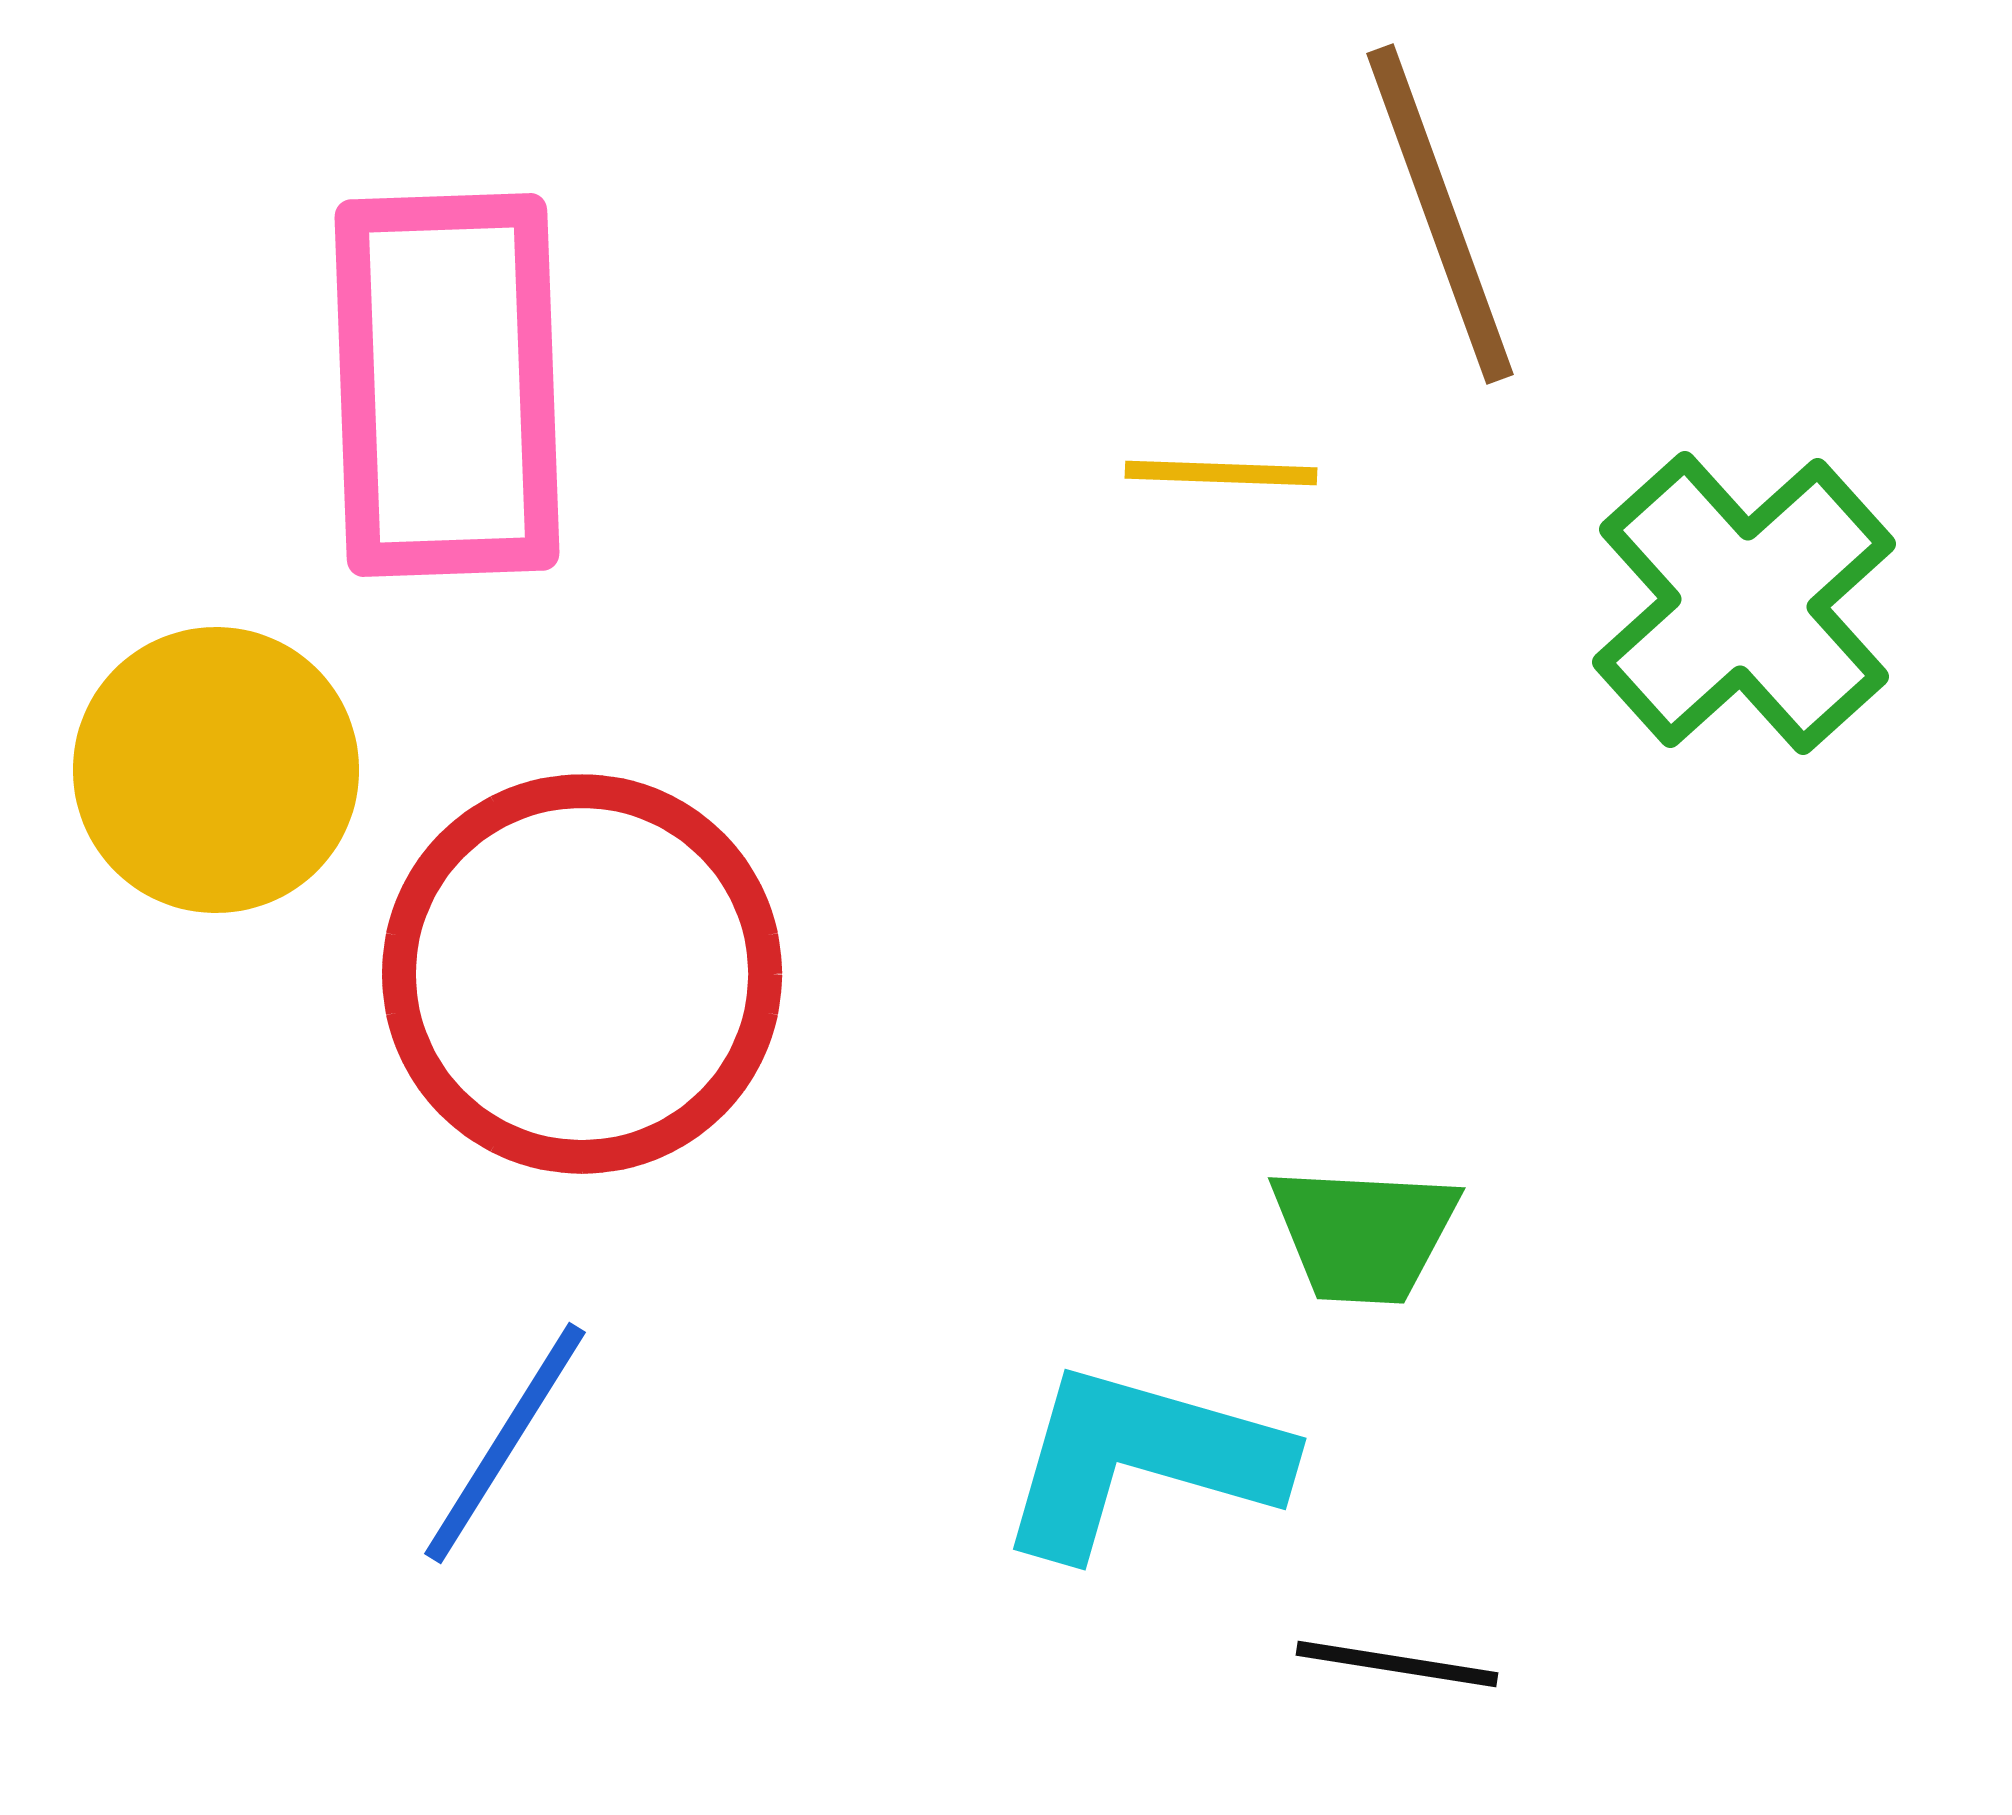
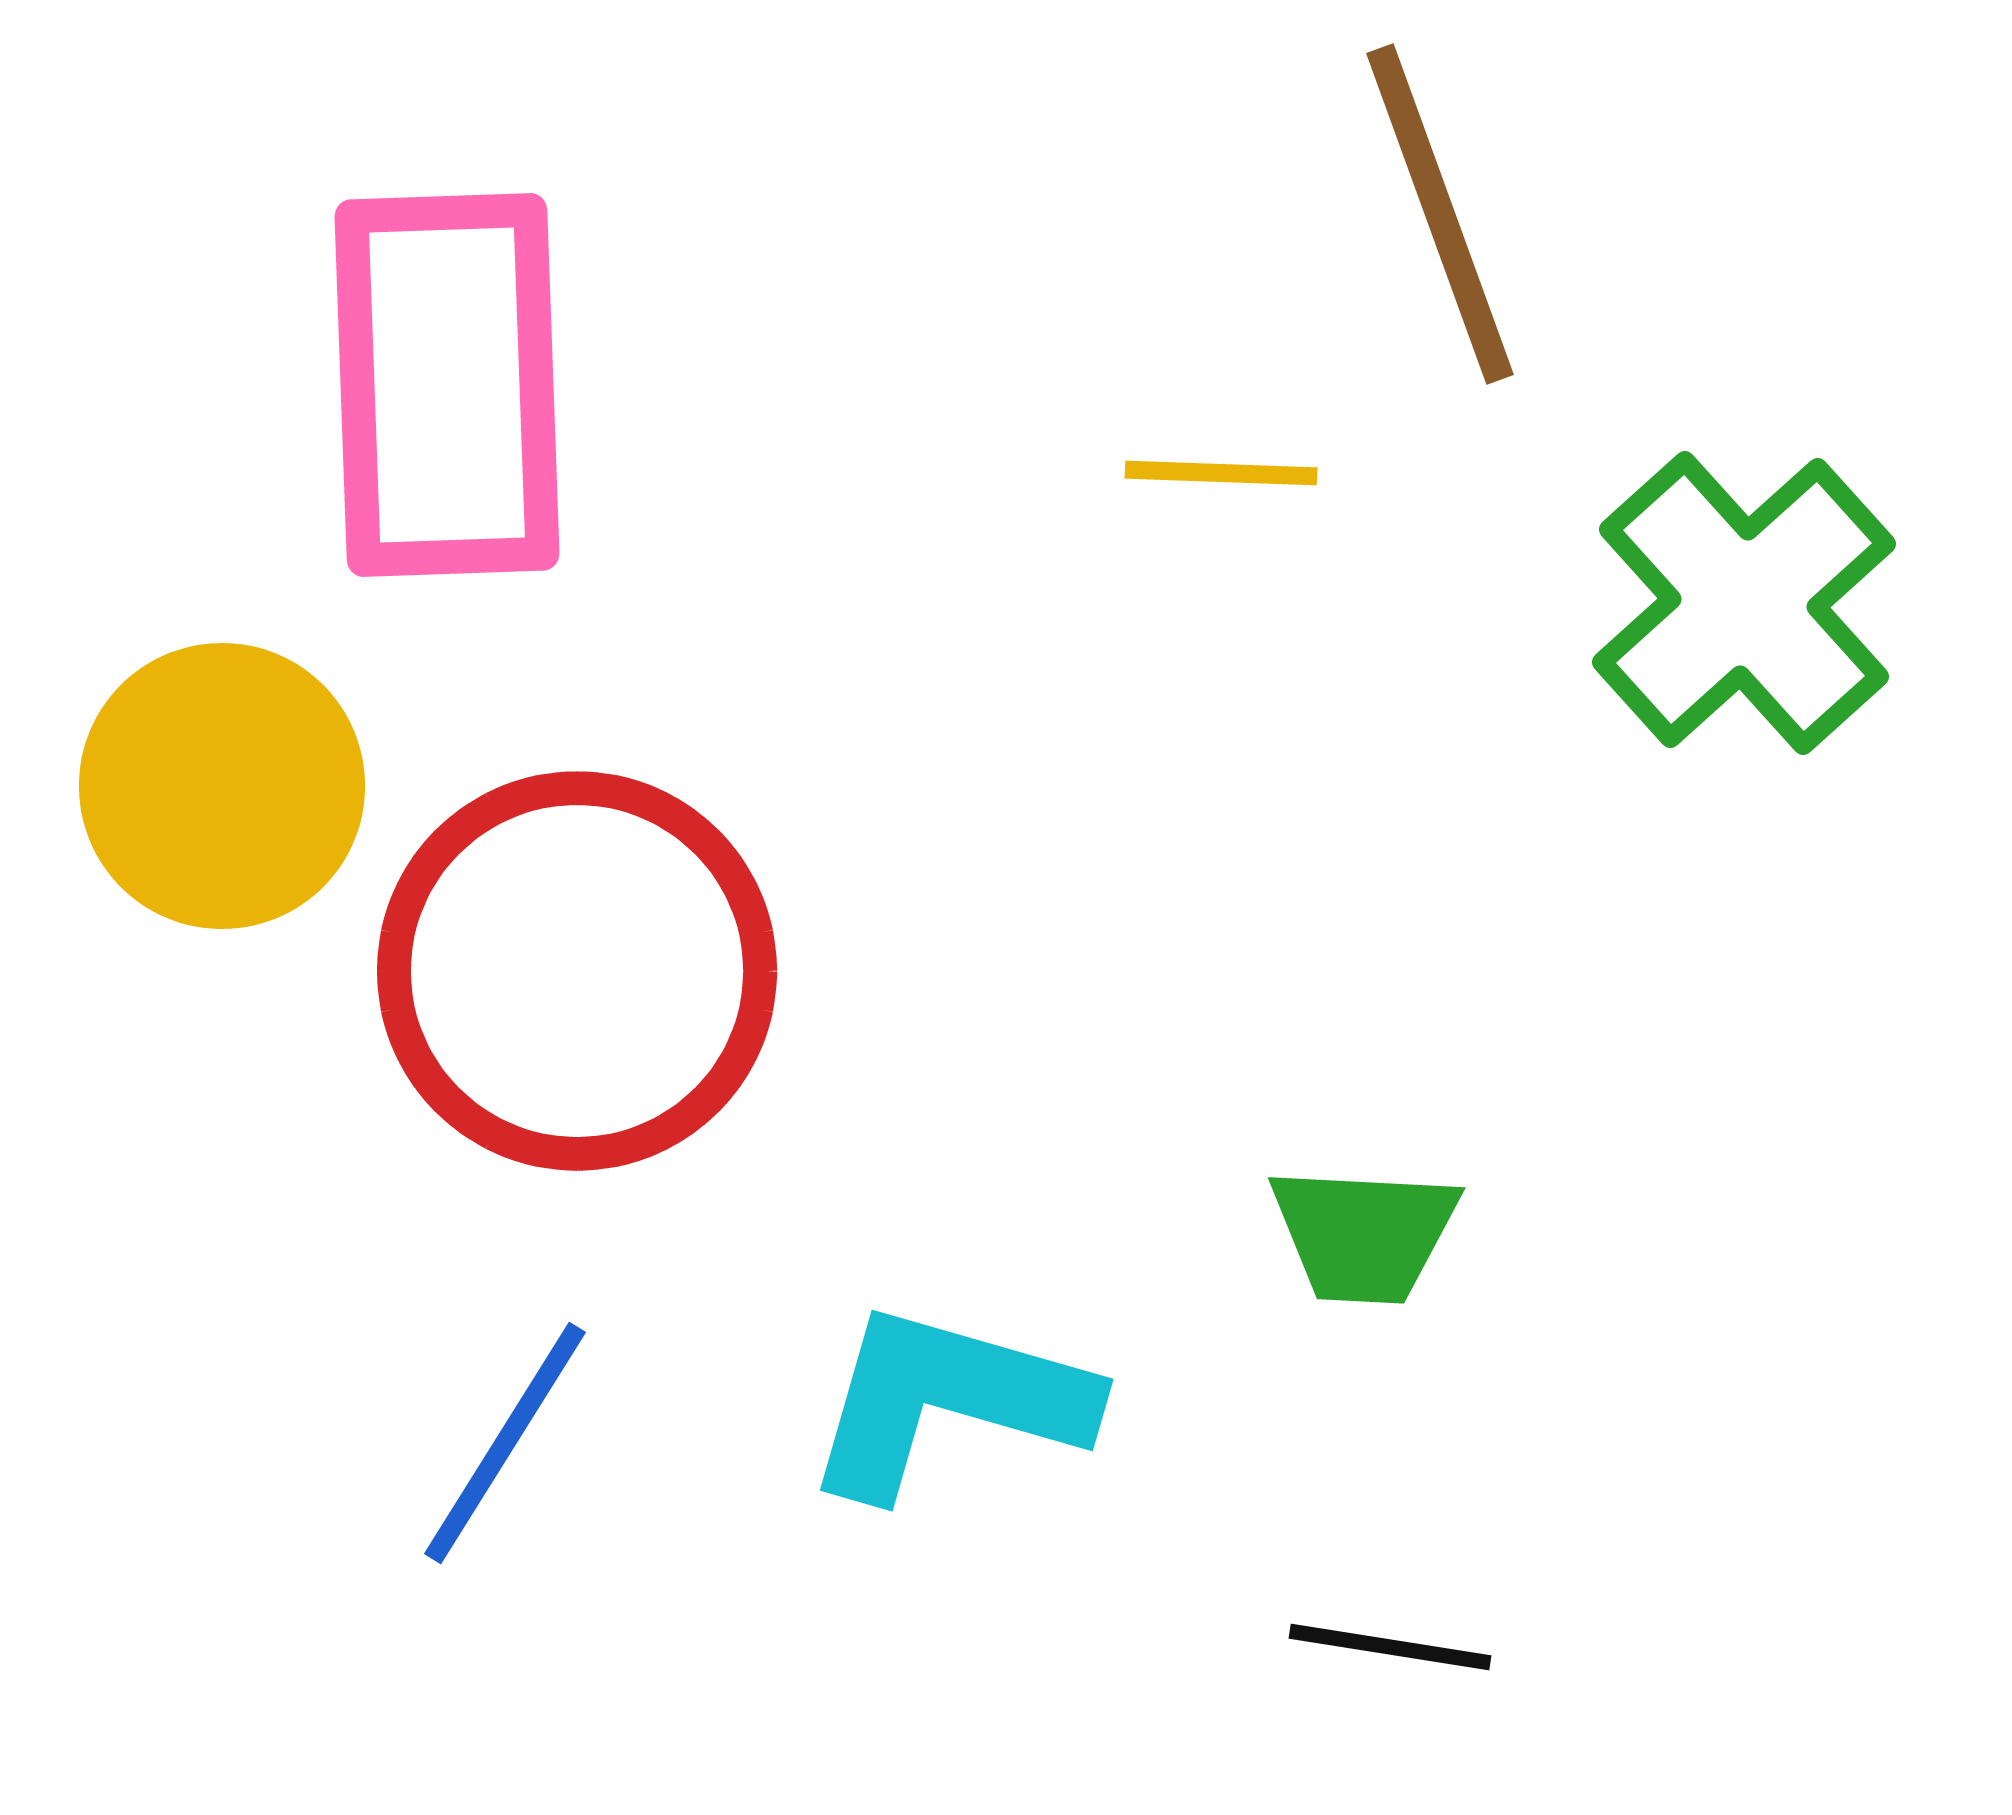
yellow circle: moved 6 px right, 16 px down
red circle: moved 5 px left, 3 px up
cyan L-shape: moved 193 px left, 59 px up
black line: moved 7 px left, 17 px up
